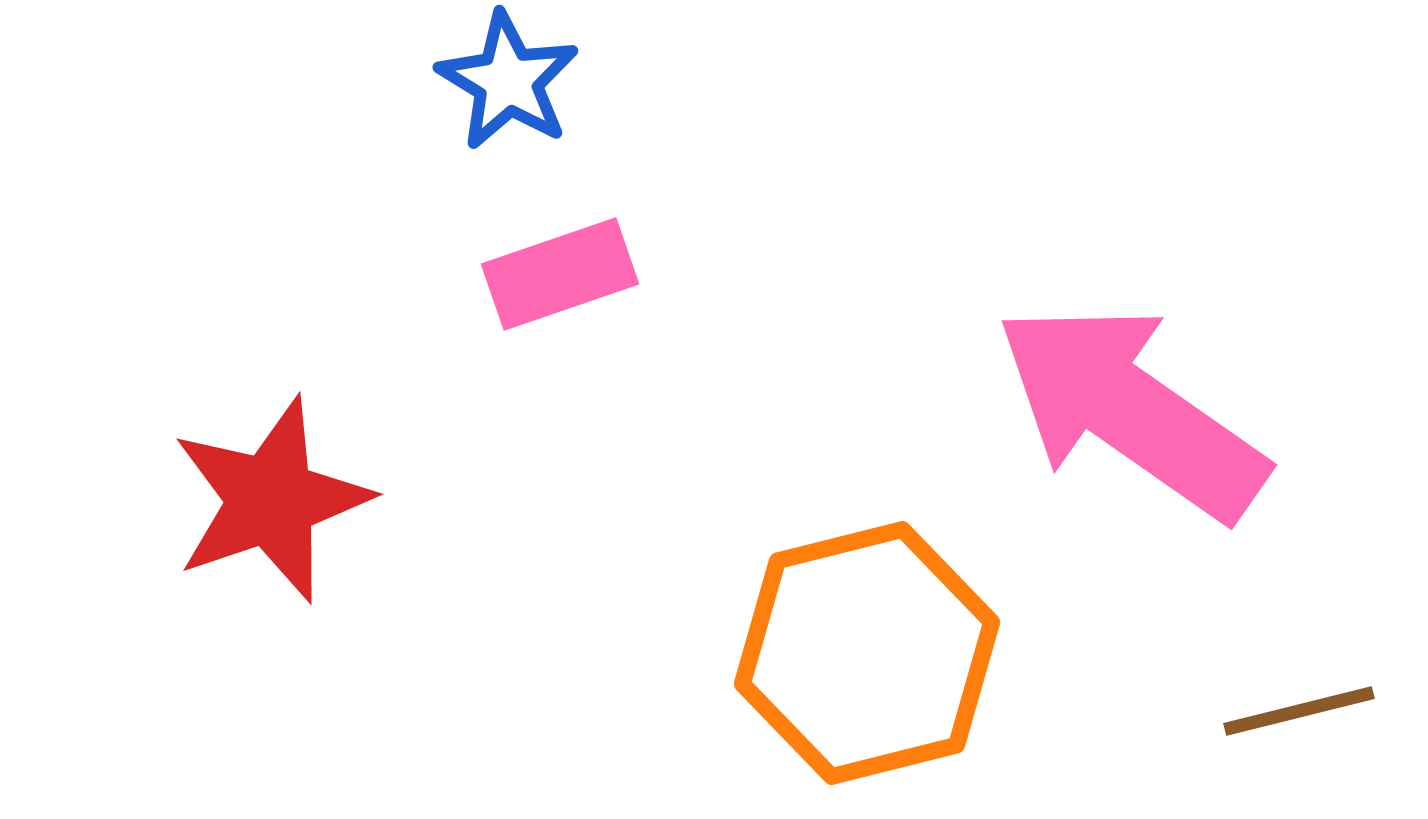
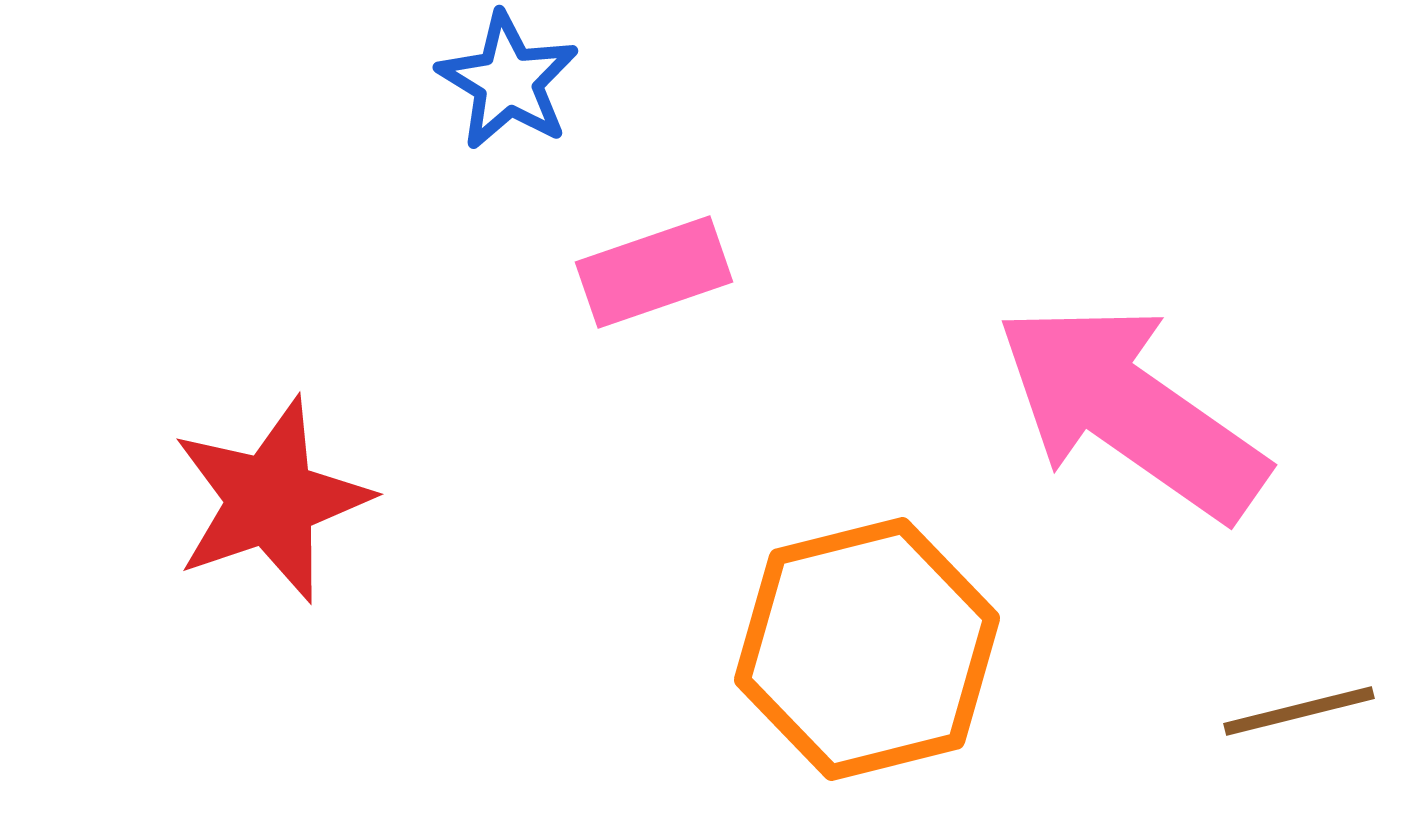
pink rectangle: moved 94 px right, 2 px up
orange hexagon: moved 4 px up
